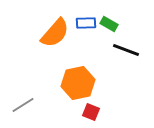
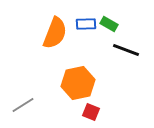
blue rectangle: moved 1 px down
orange semicircle: rotated 20 degrees counterclockwise
